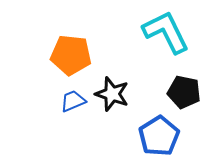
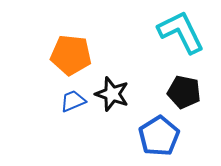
cyan L-shape: moved 15 px right
